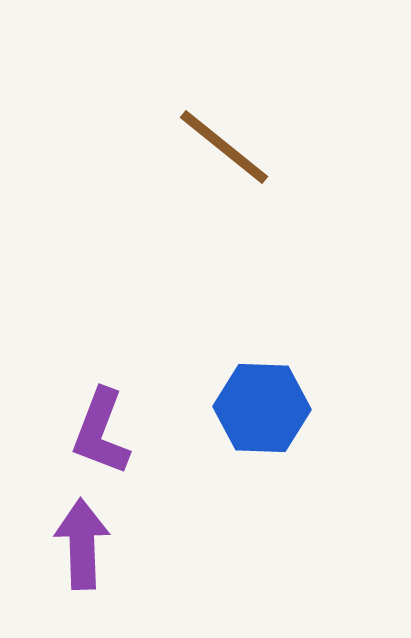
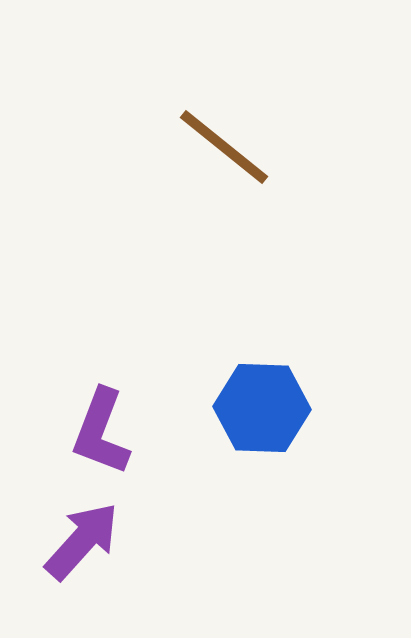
purple arrow: moved 3 px up; rotated 44 degrees clockwise
